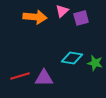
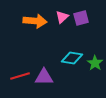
pink triangle: moved 6 px down
orange arrow: moved 4 px down
green star: rotated 21 degrees clockwise
purple triangle: moved 1 px up
